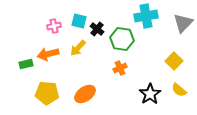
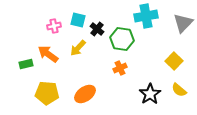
cyan square: moved 1 px left, 1 px up
orange arrow: rotated 50 degrees clockwise
